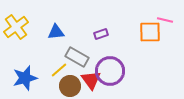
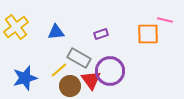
orange square: moved 2 px left, 2 px down
gray rectangle: moved 2 px right, 1 px down
